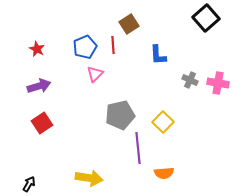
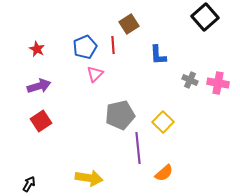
black square: moved 1 px left, 1 px up
red square: moved 1 px left, 2 px up
orange semicircle: rotated 36 degrees counterclockwise
